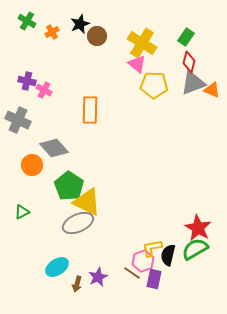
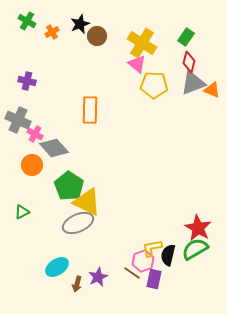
pink cross: moved 9 px left, 44 px down
